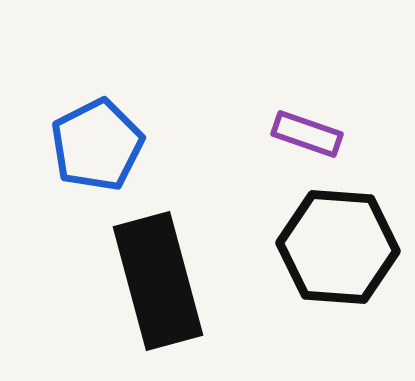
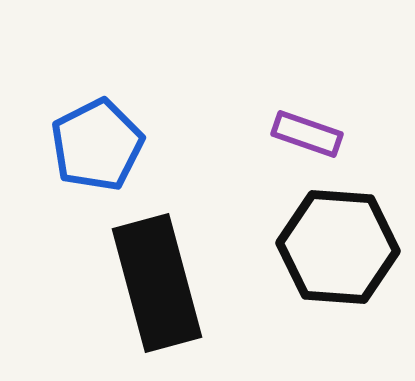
black rectangle: moved 1 px left, 2 px down
